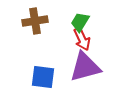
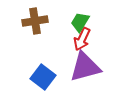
red arrow: rotated 50 degrees clockwise
blue square: rotated 30 degrees clockwise
